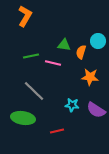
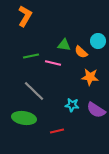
orange semicircle: rotated 64 degrees counterclockwise
green ellipse: moved 1 px right
